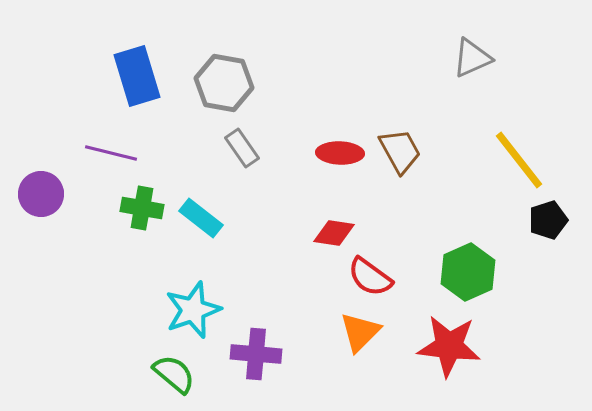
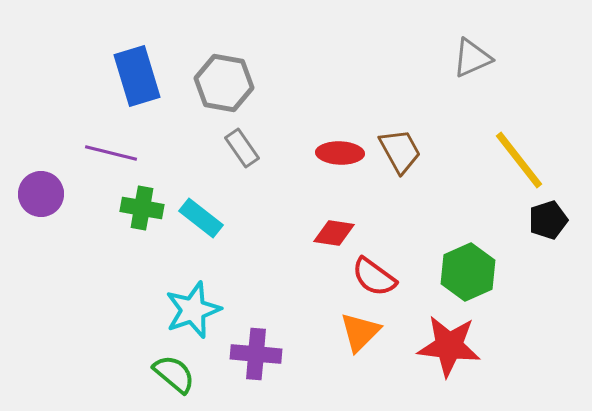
red semicircle: moved 4 px right
